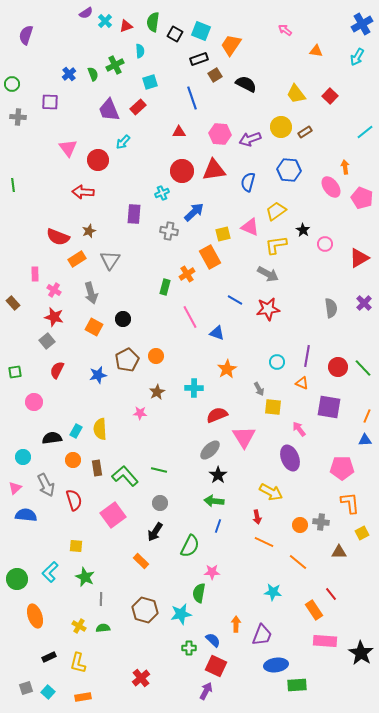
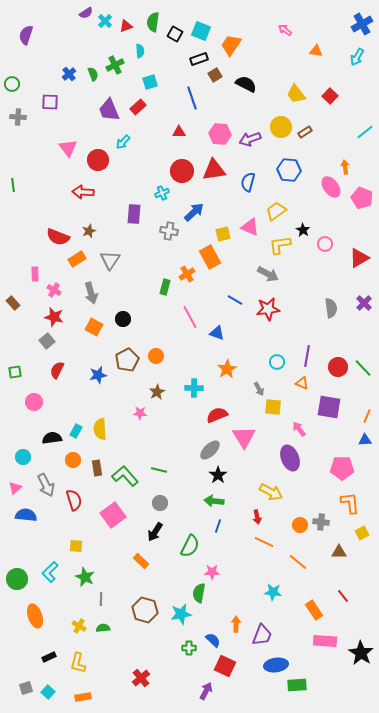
yellow L-shape at (276, 245): moved 4 px right
red line at (331, 594): moved 12 px right, 2 px down
red square at (216, 666): moved 9 px right
